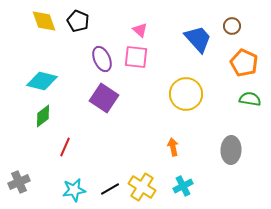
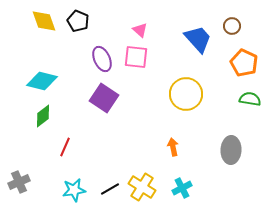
cyan cross: moved 1 px left, 2 px down
